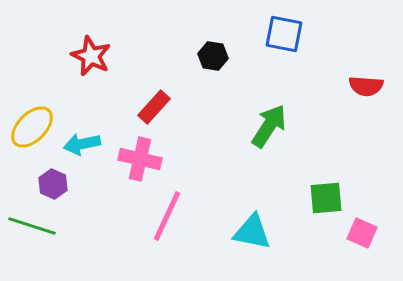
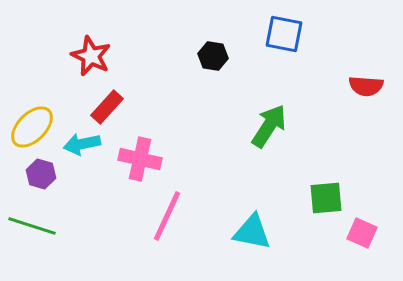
red rectangle: moved 47 px left
purple hexagon: moved 12 px left, 10 px up; rotated 8 degrees counterclockwise
